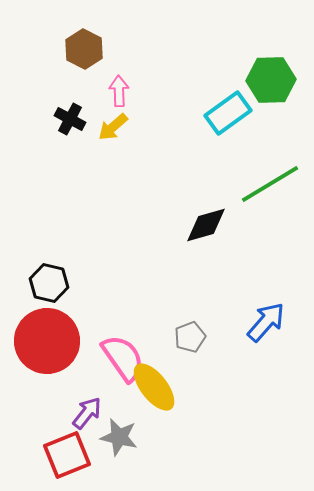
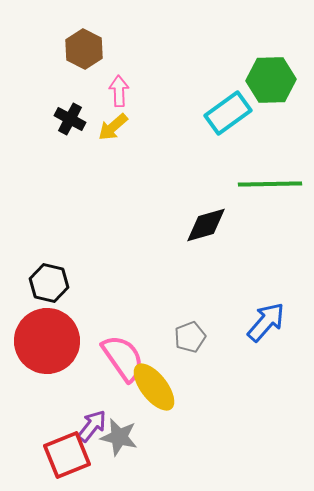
green line: rotated 30 degrees clockwise
purple arrow: moved 5 px right, 13 px down
